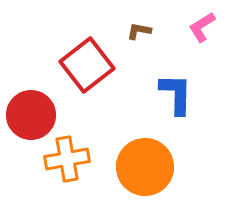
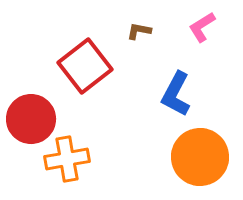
red square: moved 2 px left, 1 px down
blue L-shape: rotated 153 degrees counterclockwise
red circle: moved 4 px down
orange circle: moved 55 px right, 10 px up
